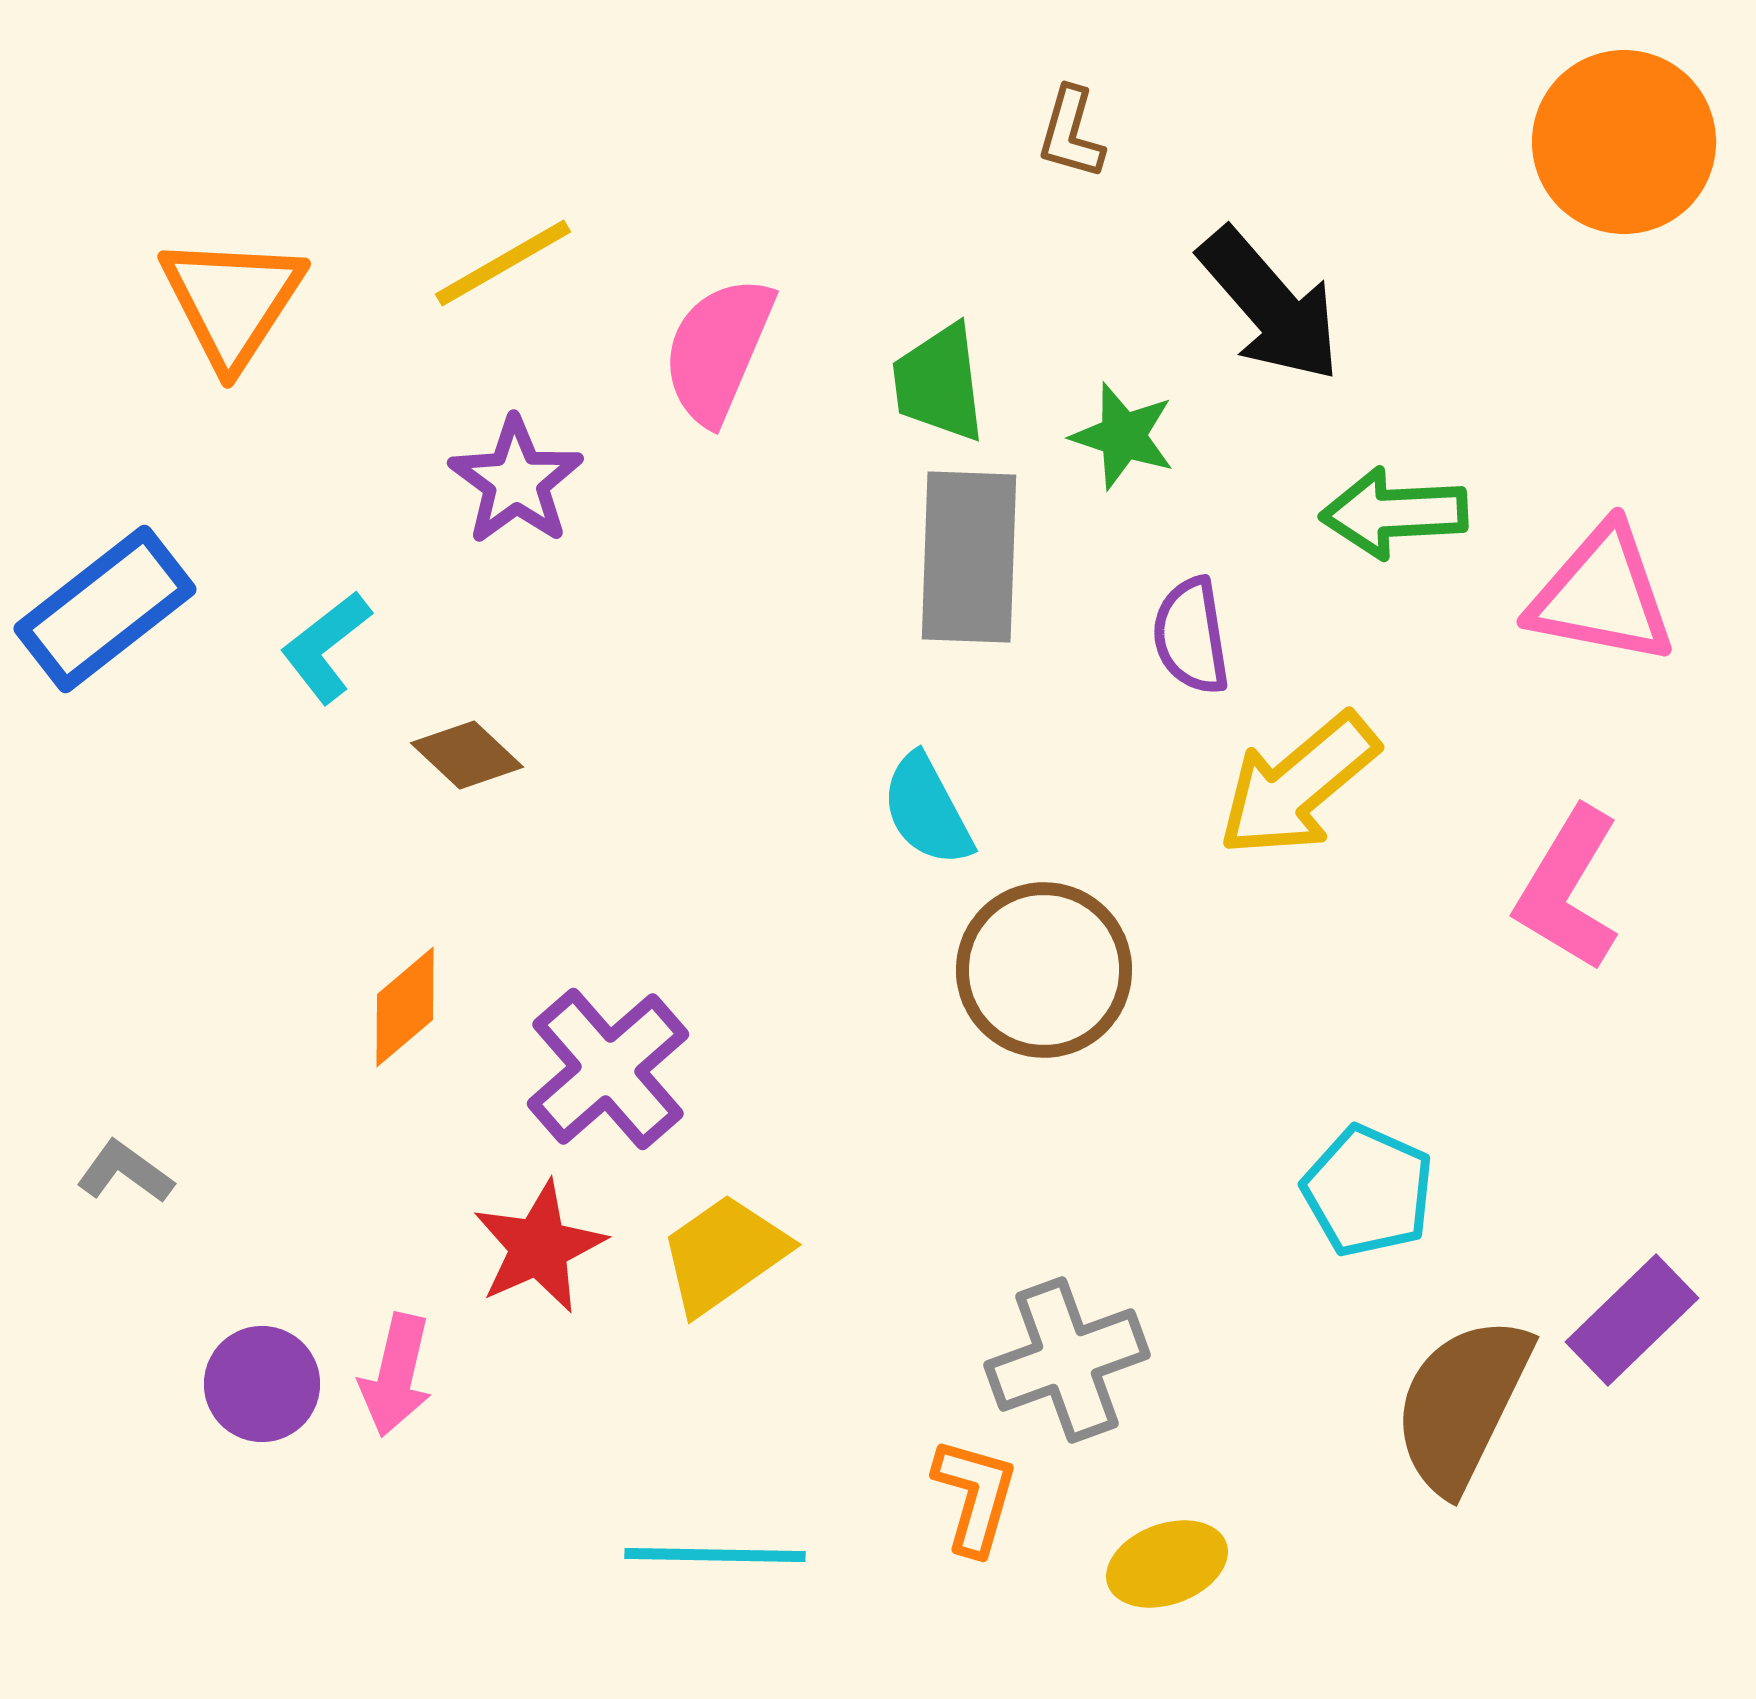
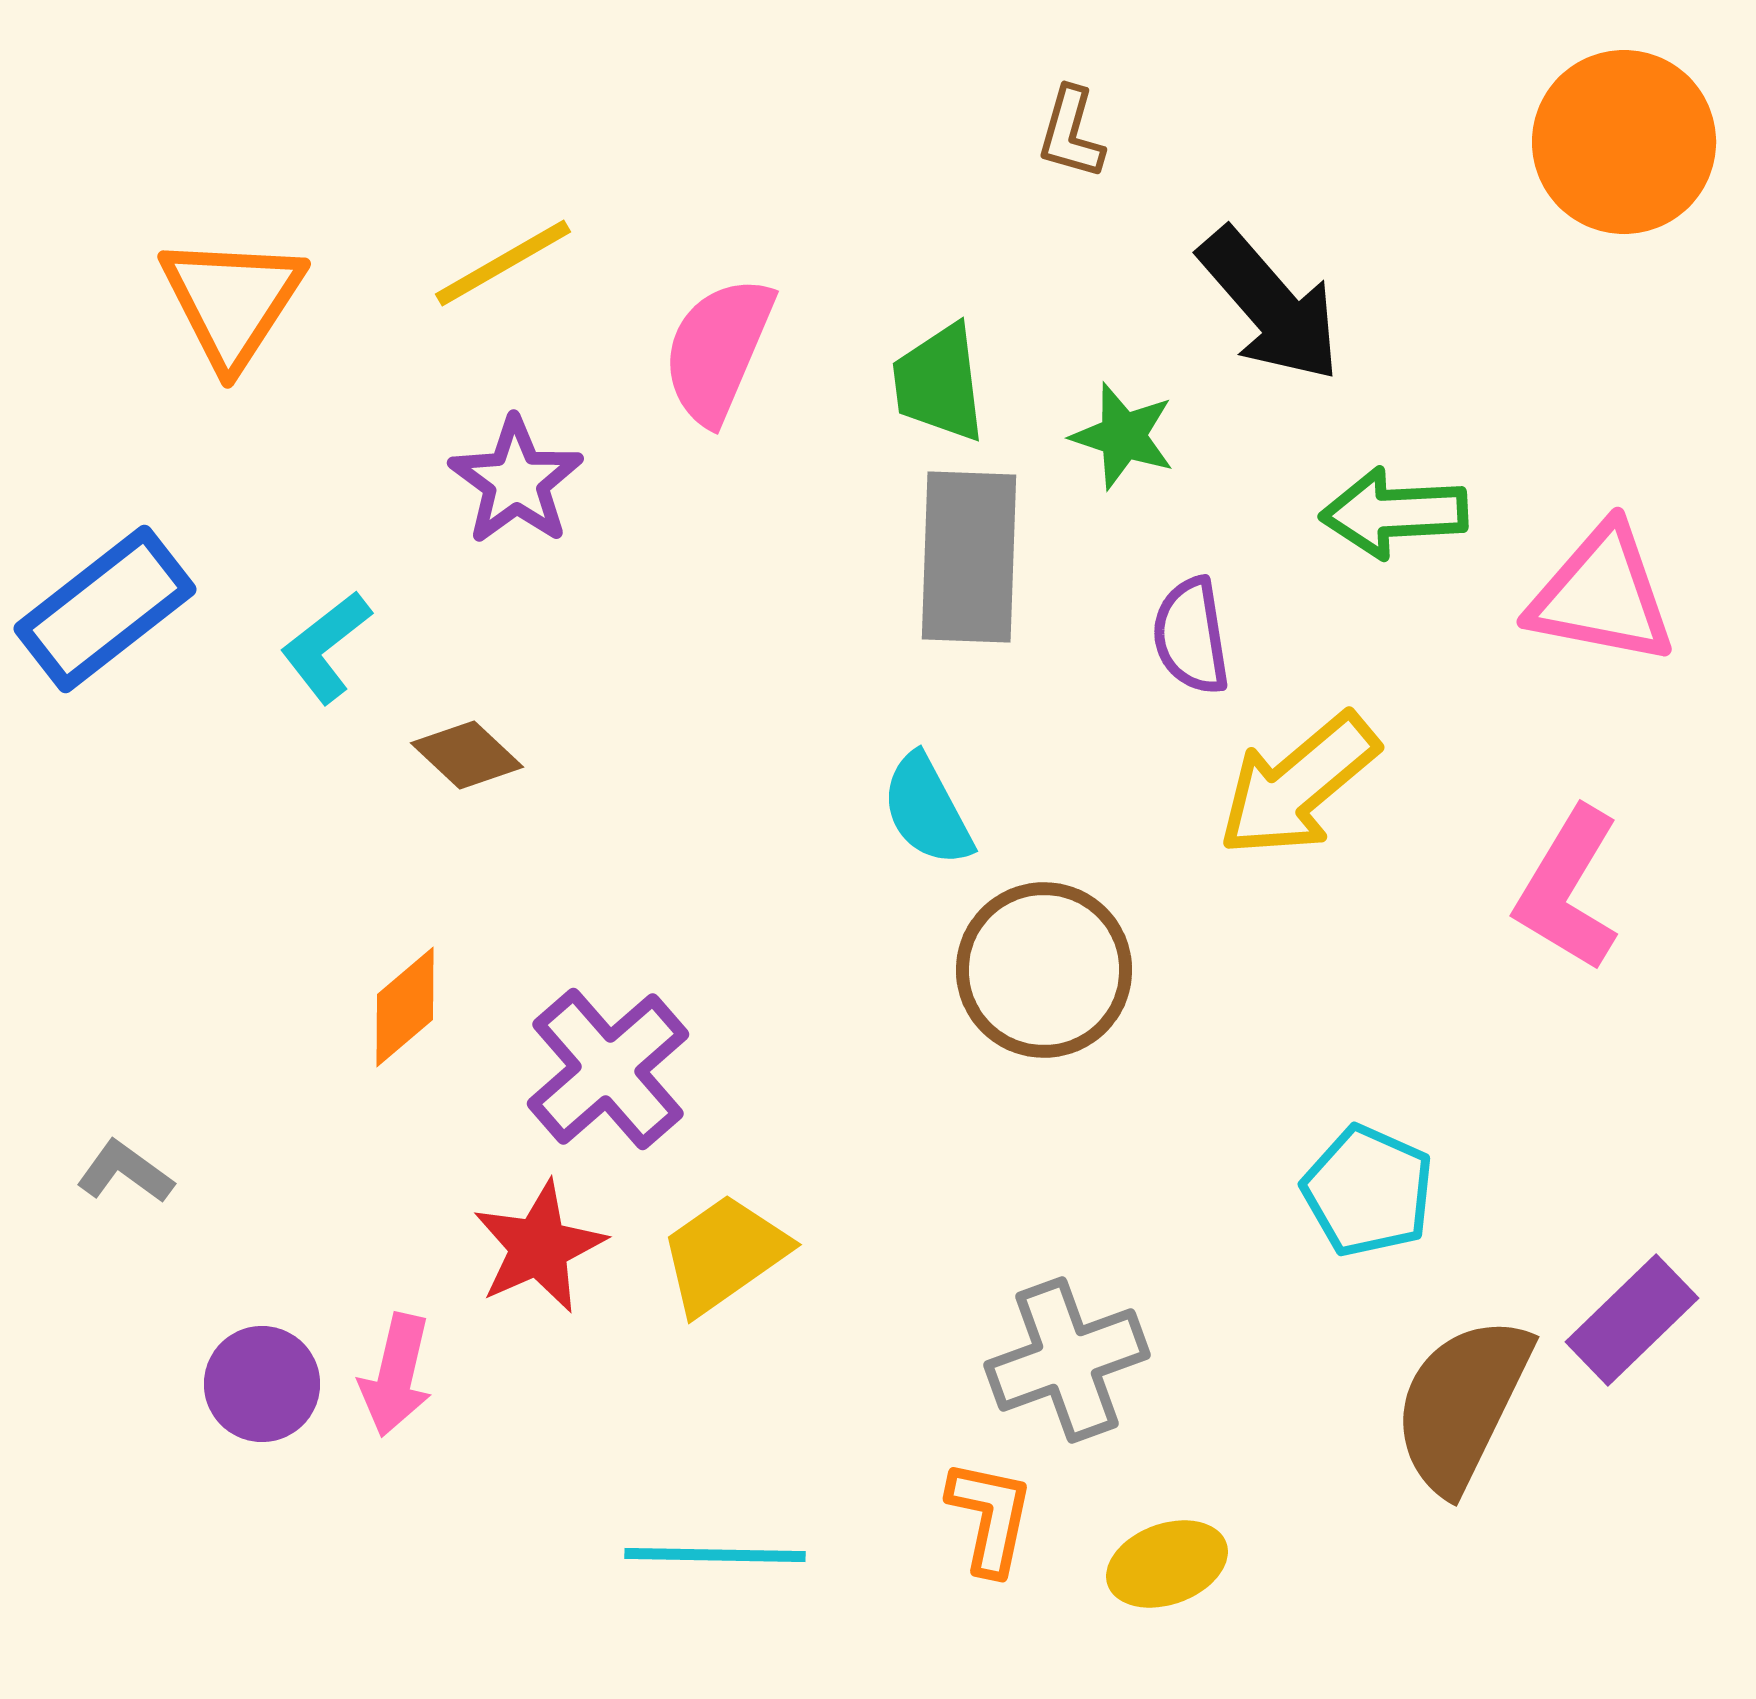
orange L-shape: moved 15 px right, 21 px down; rotated 4 degrees counterclockwise
